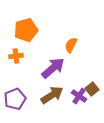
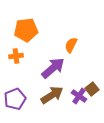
orange pentagon: rotated 10 degrees clockwise
